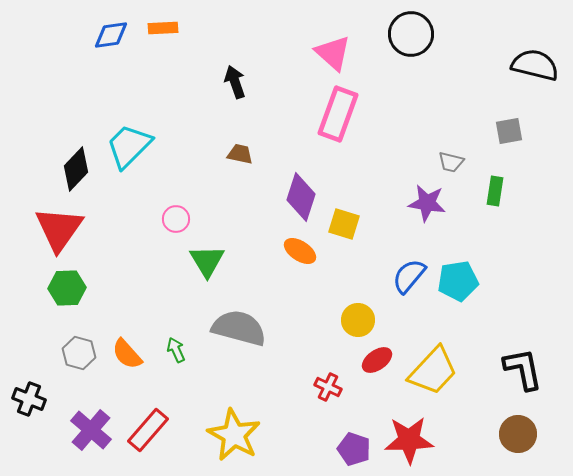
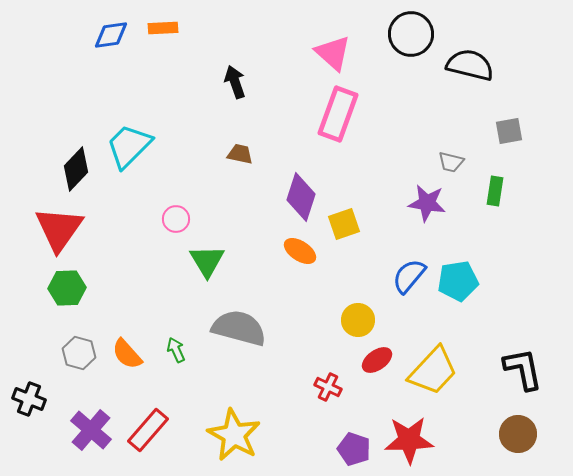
black semicircle: moved 65 px left
yellow square: rotated 36 degrees counterclockwise
